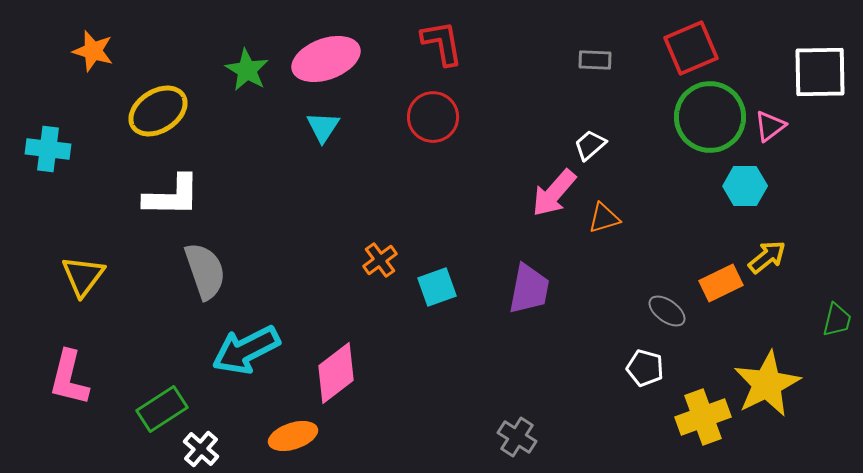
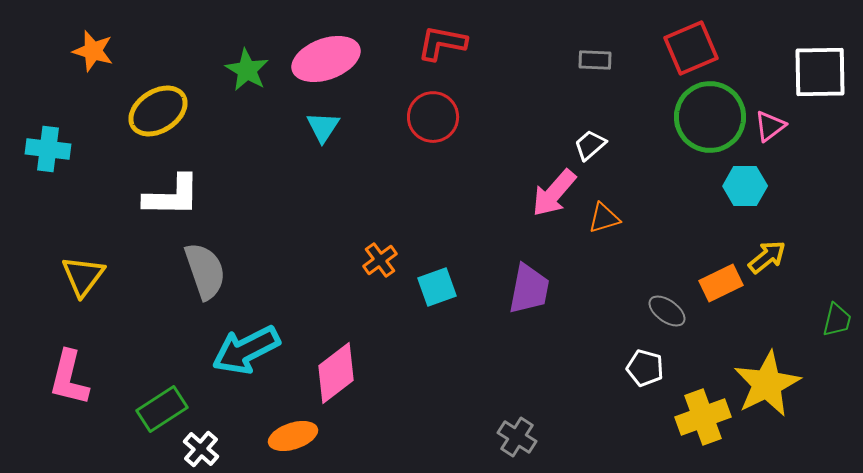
red L-shape: rotated 69 degrees counterclockwise
